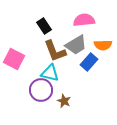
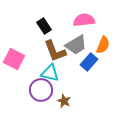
orange semicircle: rotated 66 degrees counterclockwise
